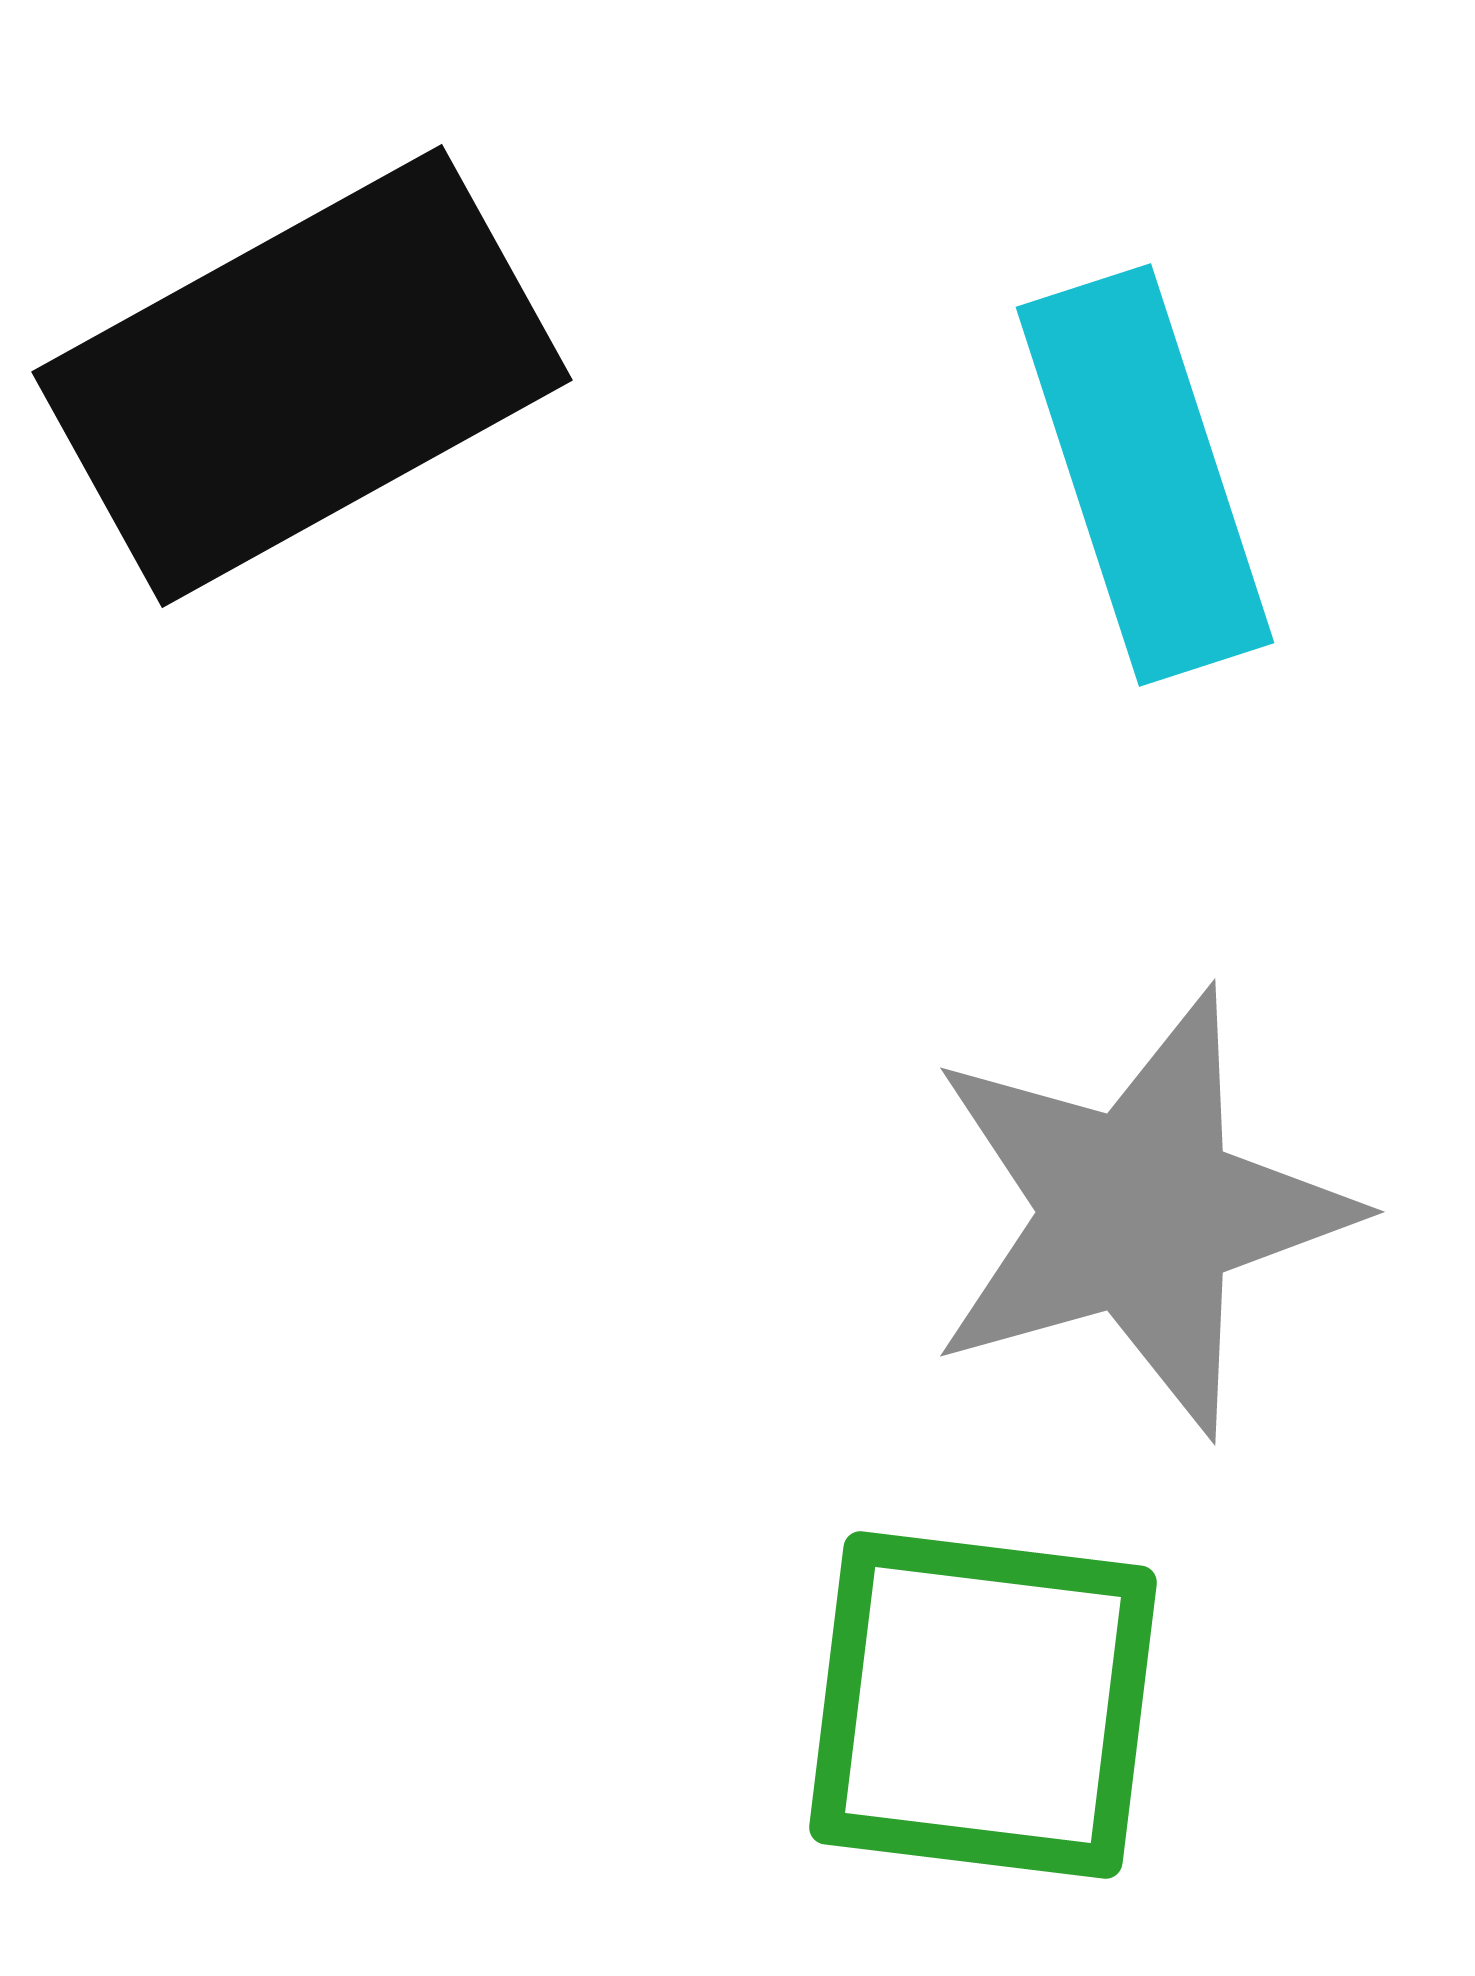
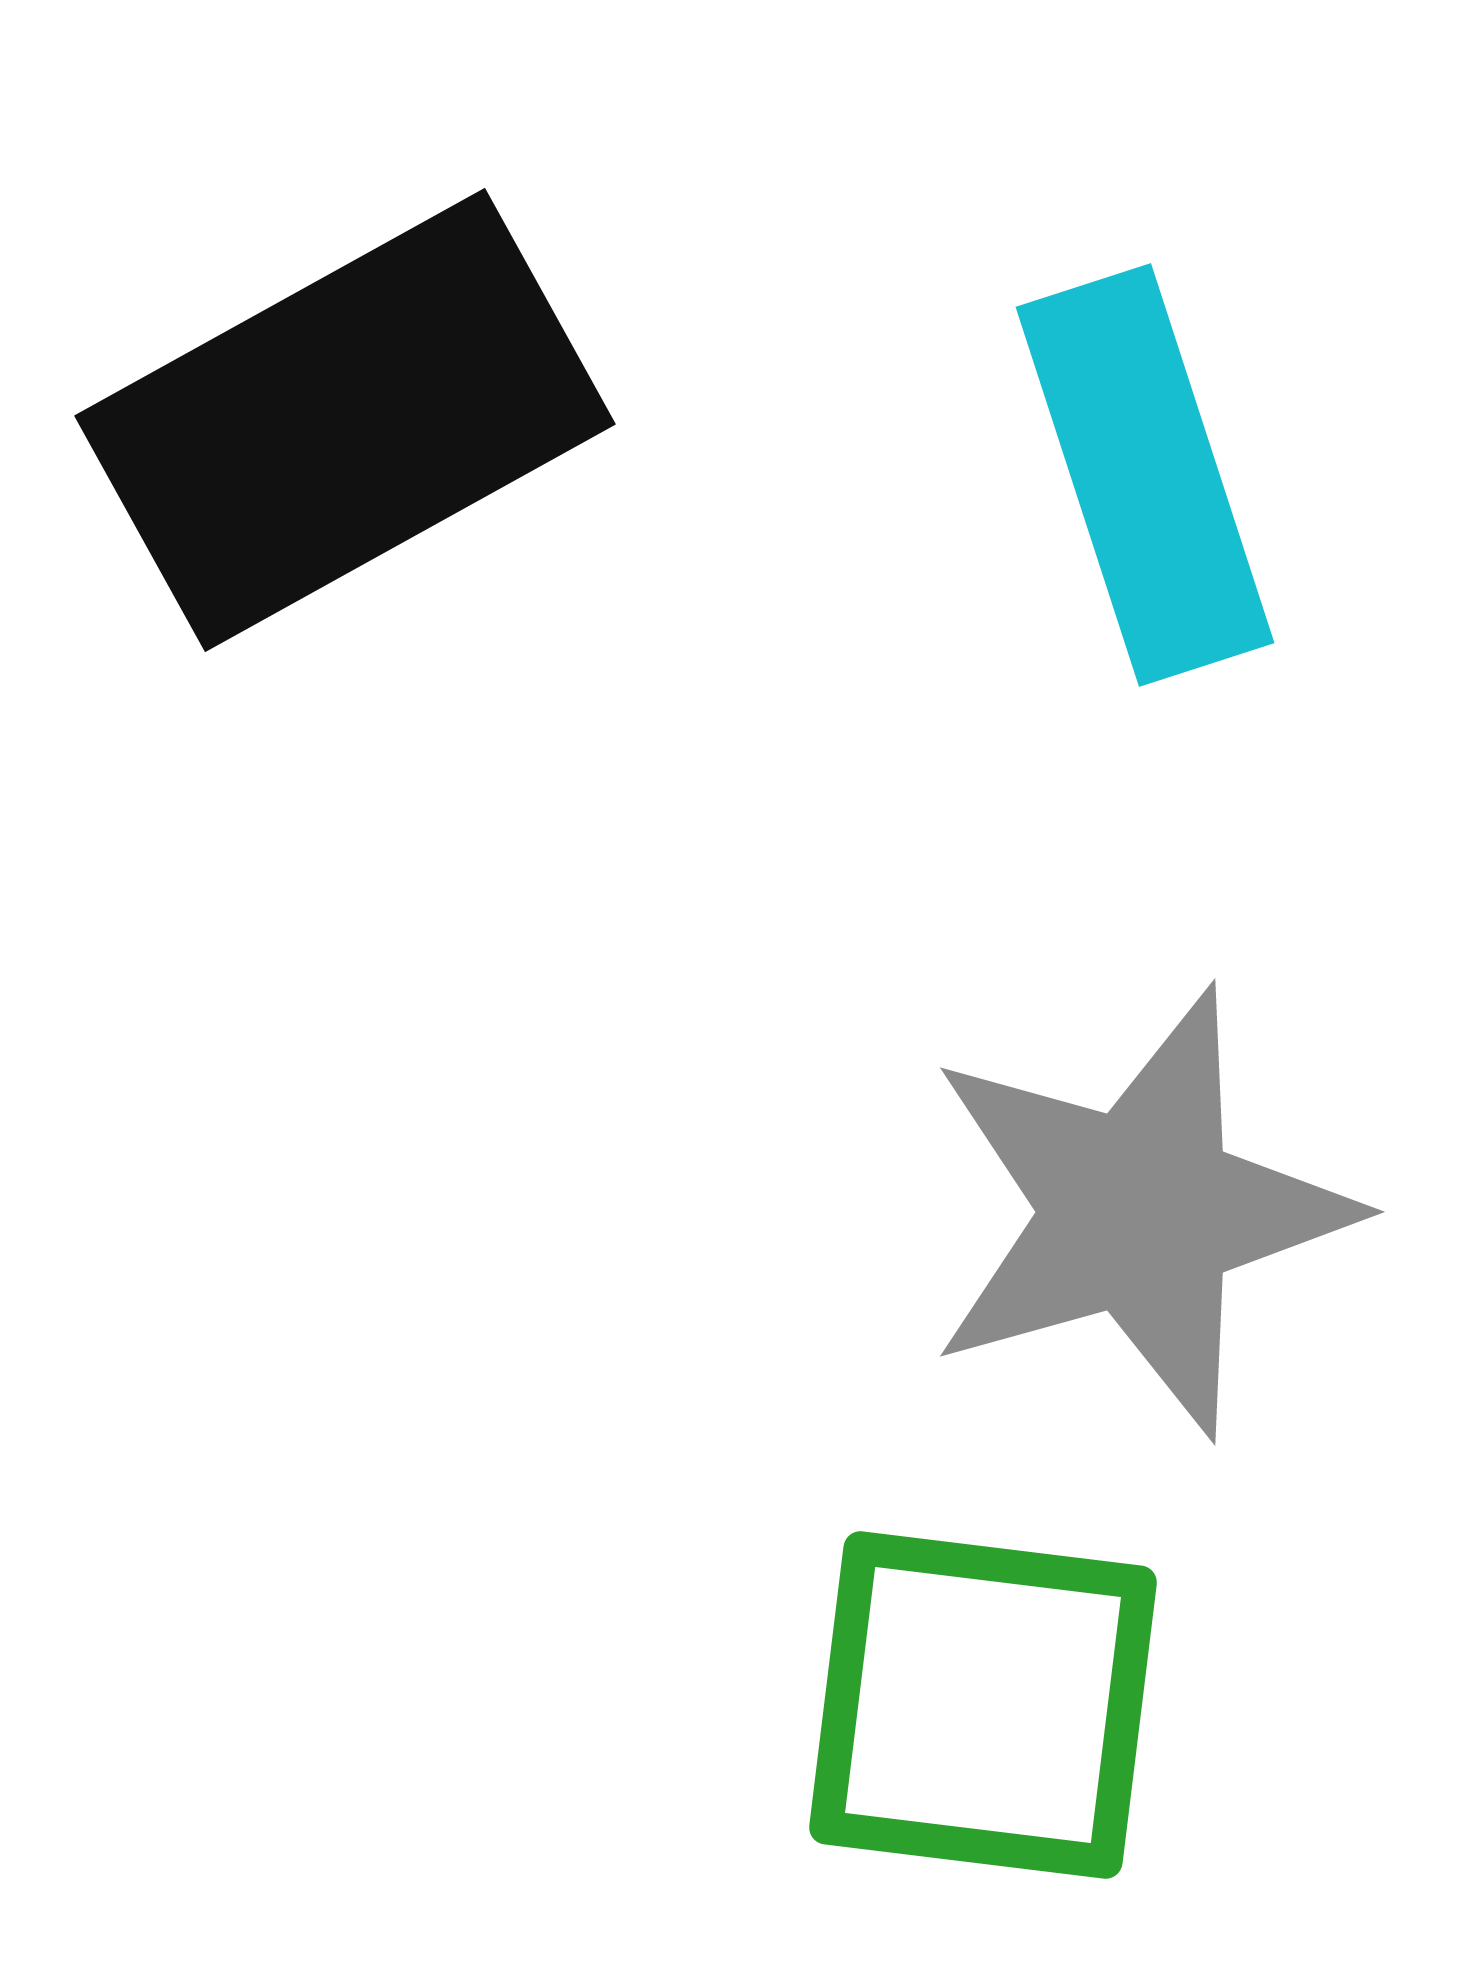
black rectangle: moved 43 px right, 44 px down
